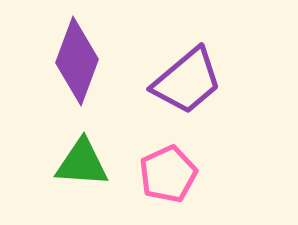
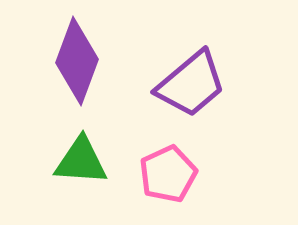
purple trapezoid: moved 4 px right, 3 px down
green triangle: moved 1 px left, 2 px up
